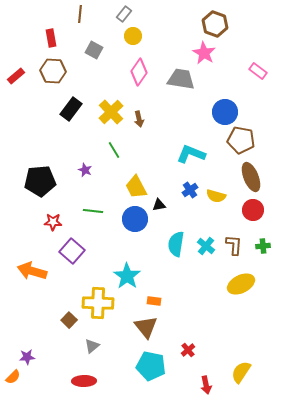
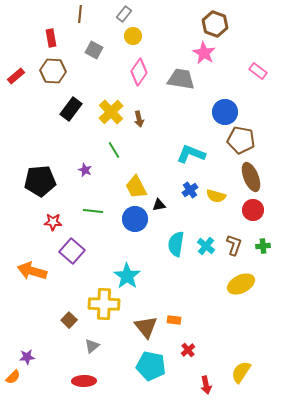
brown L-shape at (234, 245): rotated 15 degrees clockwise
orange rectangle at (154, 301): moved 20 px right, 19 px down
yellow cross at (98, 303): moved 6 px right, 1 px down
